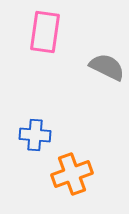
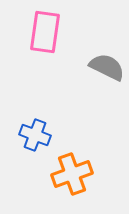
blue cross: rotated 16 degrees clockwise
